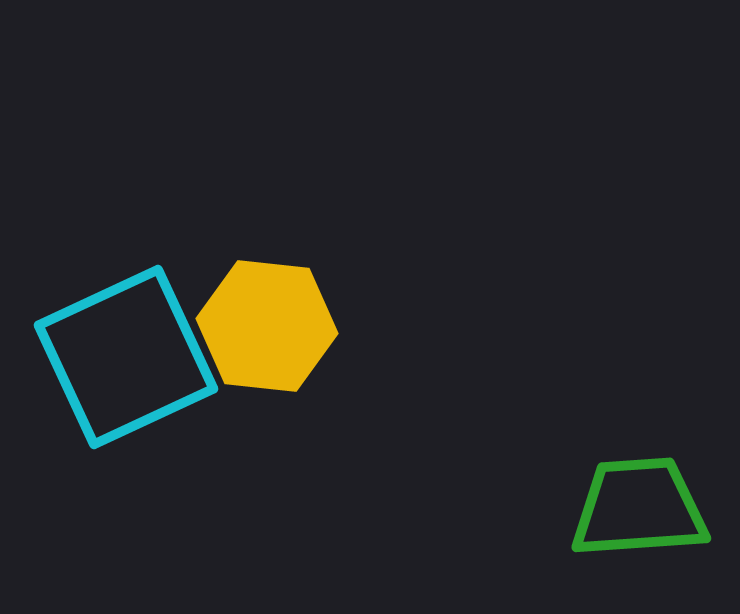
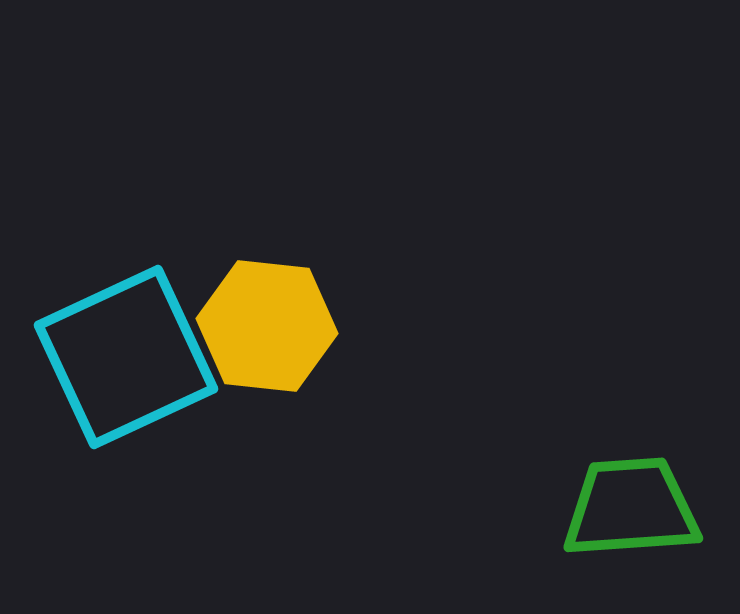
green trapezoid: moved 8 px left
